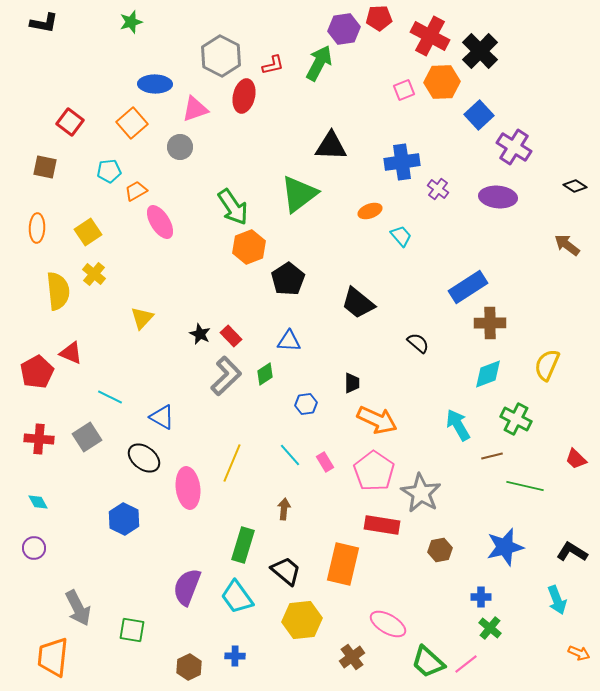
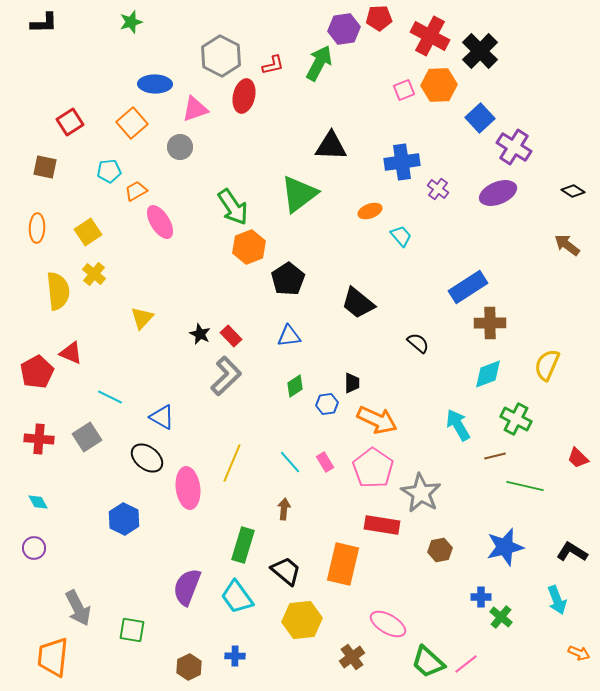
black L-shape at (44, 23): rotated 12 degrees counterclockwise
orange hexagon at (442, 82): moved 3 px left, 3 px down
blue square at (479, 115): moved 1 px right, 3 px down
red square at (70, 122): rotated 20 degrees clockwise
black diamond at (575, 186): moved 2 px left, 5 px down
purple ellipse at (498, 197): moved 4 px up; rotated 27 degrees counterclockwise
blue triangle at (289, 341): moved 5 px up; rotated 10 degrees counterclockwise
green diamond at (265, 374): moved 30 px right, 12 px down
blue hexagon at (306, 404): moved 21 px right
cyan line at (290, 455): moved 7 px down
brown line at (492, 456): moved 3 px right
black ellipse at (144, 458): moved 3 px right
red trapezoid at (576, 459): moved 2 px right, 1 px up
pink pentagon at (374, 471): moved 1 px left, 3 px up
green cross at (490, 628): moved 11 px right, 11 px up
